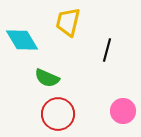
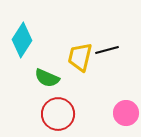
yellow trapezoid: moved 12 px right, 35 px down
cyan diamond: rotated 64 degrees clockwise
black line: rotated 60 degrees clockwise
pink circle: moved 3 px right, 2 px down
